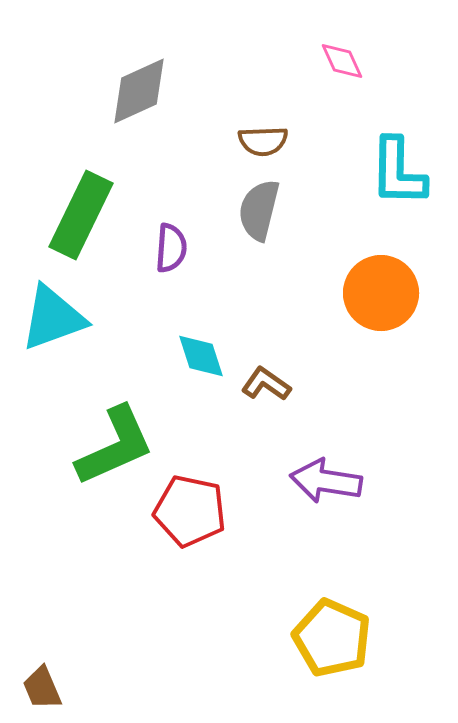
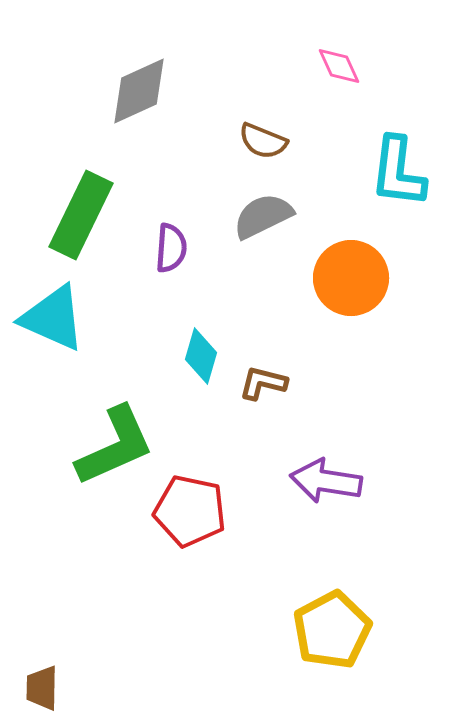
pink diamond: moved 3 px left, 5 px down
brown semicircle: rotated 24 degrees clockwise
cyan L-shape: rotated 6 degrees clockwise
gray semicircle: moved 4 px right, 6 px down; rotated 50 degrees clockwise
orange circle: moved 30 px left, 15 px up
cyan triangle: rotated 44 degrees clockwise
cyan diamond: rotated 34 degrees clockwise
brown L-shape: moved 3 px left, 1 px up; rotated 21 degrees counterclockwise
yellow pentagon: moved 8 px up; rotated 20 degrees clockwise
brown trapezoid: rotated 24 degrees clockwise
